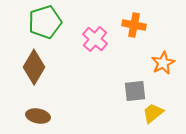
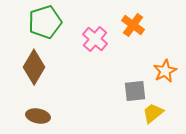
orange cross: moved 1 px left; rotated 25 degrees clockwise
orange star: moved 2 px right, 8 px down
